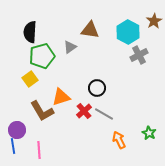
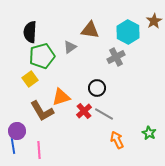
gray cross: moved 23 px left, 2 px down
purple circle: moved 1 px down
orange arrow: moved 2 px left
